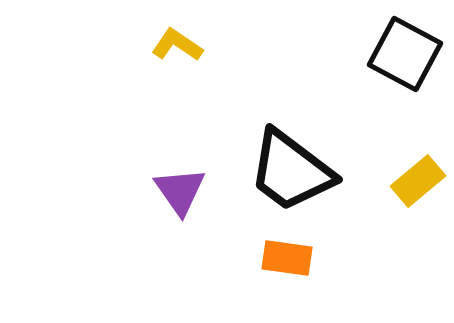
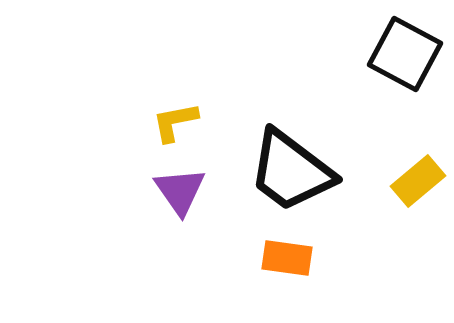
yellow L-shape: moved 2 px left, 77 px down; rotated 45 degrees counterclockwise
